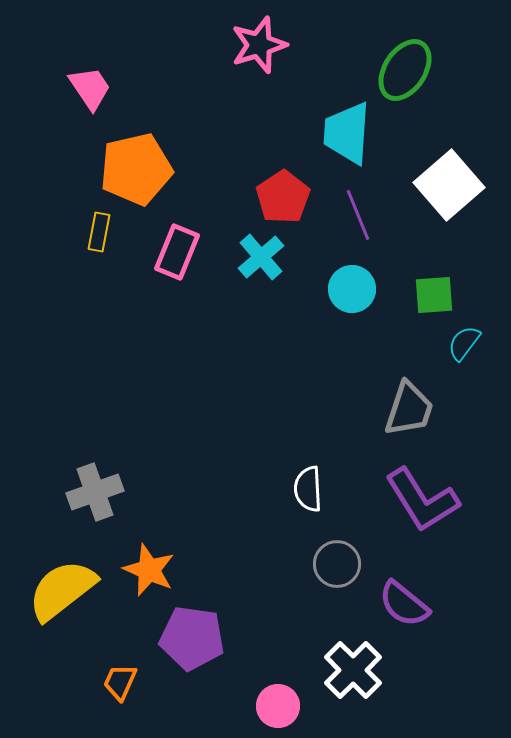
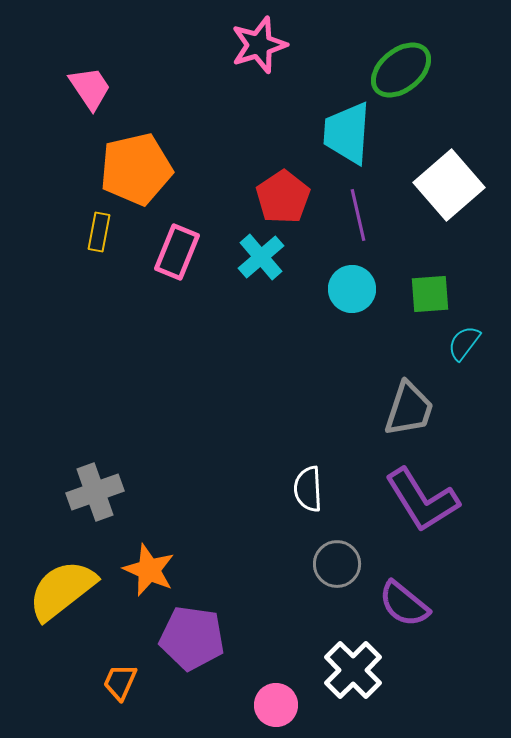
green ellipse: moved 4 px left; rotated 18 degrees clockwise
purple line: rotated 9 degrees clockwise
green square: moved 4 px left, 1 px up
pink circle: moved 2 px left, 1 px up
